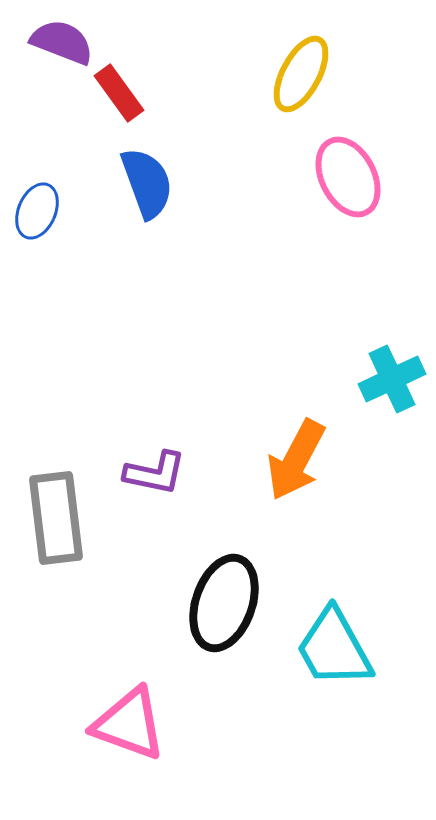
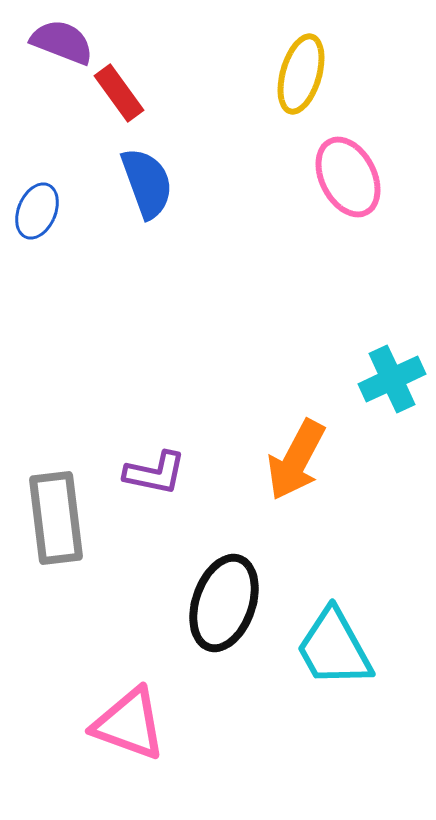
yellow ellipse: rotated 12 degrees counterclockwise
